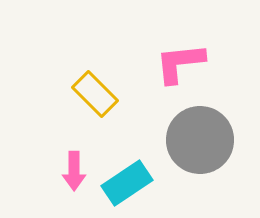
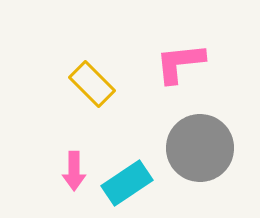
yellow rectangle: moved 3 px left, 10 px up
gray circle: moved 8 px down
